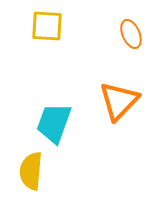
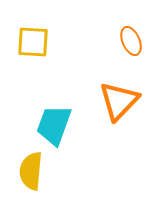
yellow square: moved 14 px left, 16 px down
orange ellipse: moved 7 px down
cyan trapezoid: moved 2 px down
